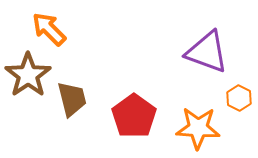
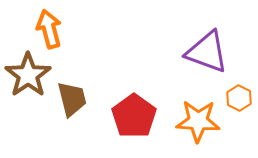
orange arrow: rotated 30 degrees clockwise
orange star: moved 7 px up
